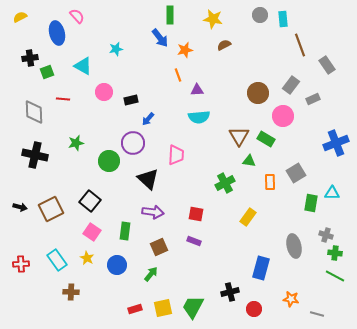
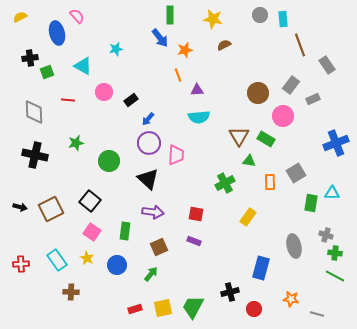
red line at (63, 99): moved 5 px right, 1 px down
black rectangle at (131, 100): rotated 24 degrees counterclockwise
purple circle at (133, 143): moved 16 px right
